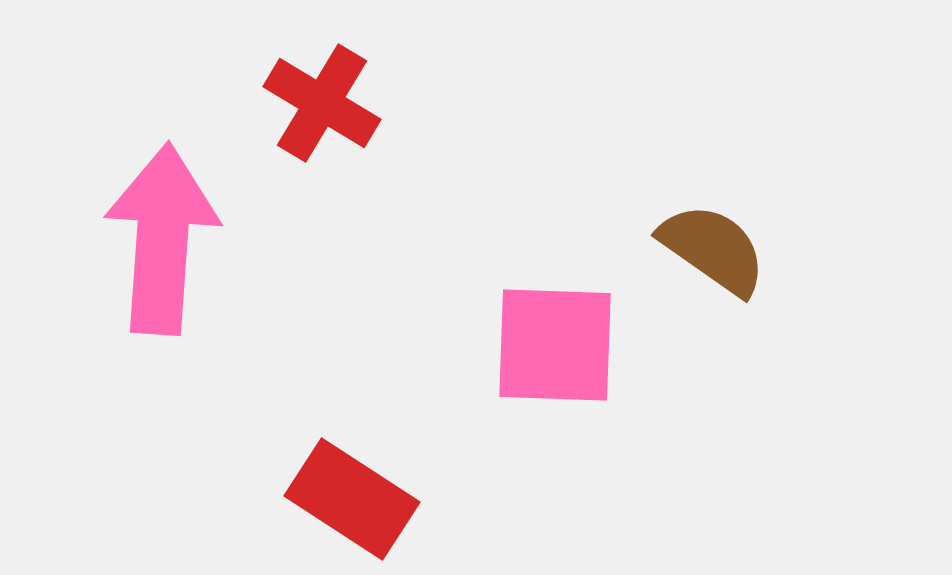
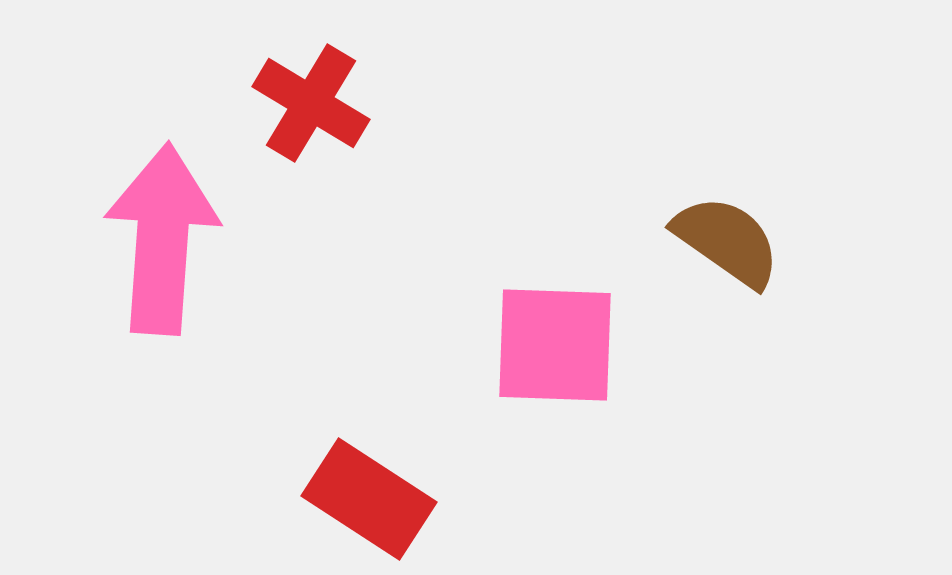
red cross: moved 11 px left
brown semicircle: moved 14 px right, 8 px up
red rectangle: moved 17 px right
